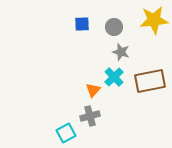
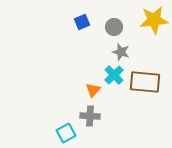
blue square: moved 2 px up; rotated 21 degrees counterclockwise
cyan cross: moved 2 px up
brown rectangle: moved 5 px left, 1 px down; rotated 16 degrees clockwise
gray cross: rotated 18 degrees clockwise
